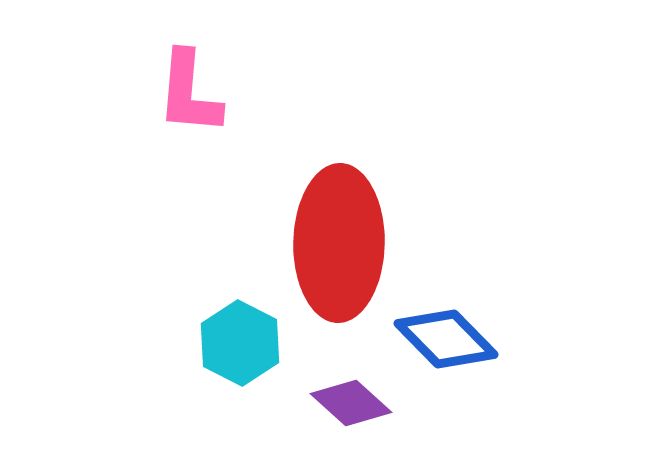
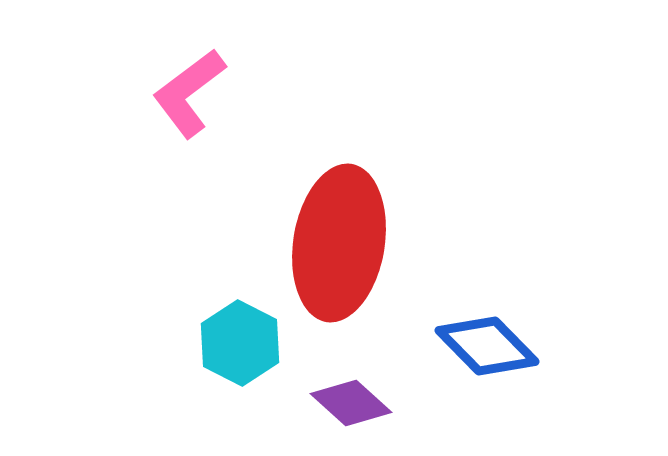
pink L-shape: rotated 48 degrees clockwise
red ellipse: rotated 8 degrees clockwise
blue diamond: moved 41 px right, 7 px down
